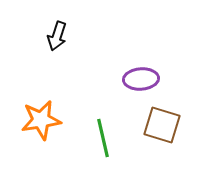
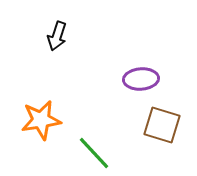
green line: moved 9 px left, 15 px down; rotated 30 degrees counterclockwise
